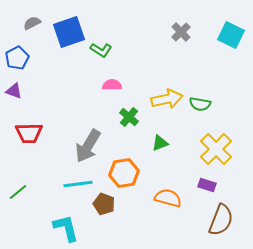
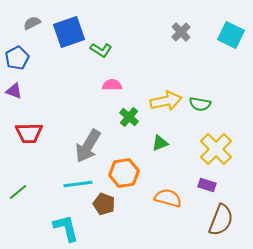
yellow arrow: moved 1 px left, 2 px down
